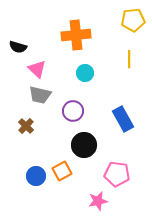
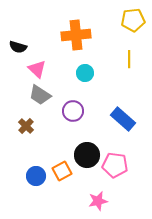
gray trapezoid: rotated 20 degrees clockwise
blue rectangle: rotated 20 degrees counterclockwise
black circle: moved 3 px right, 10 px down
pink pentagon: moved 2 px left, 9 px up
